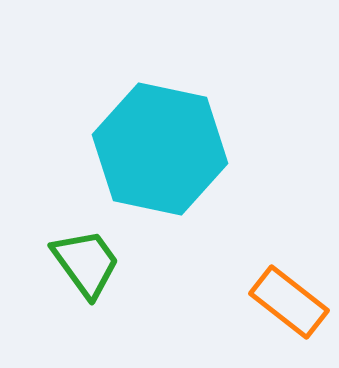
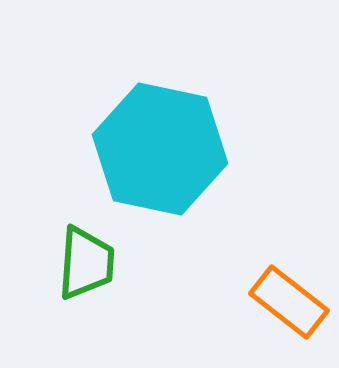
green trapezoid: rotated 40 degrees clockwise
